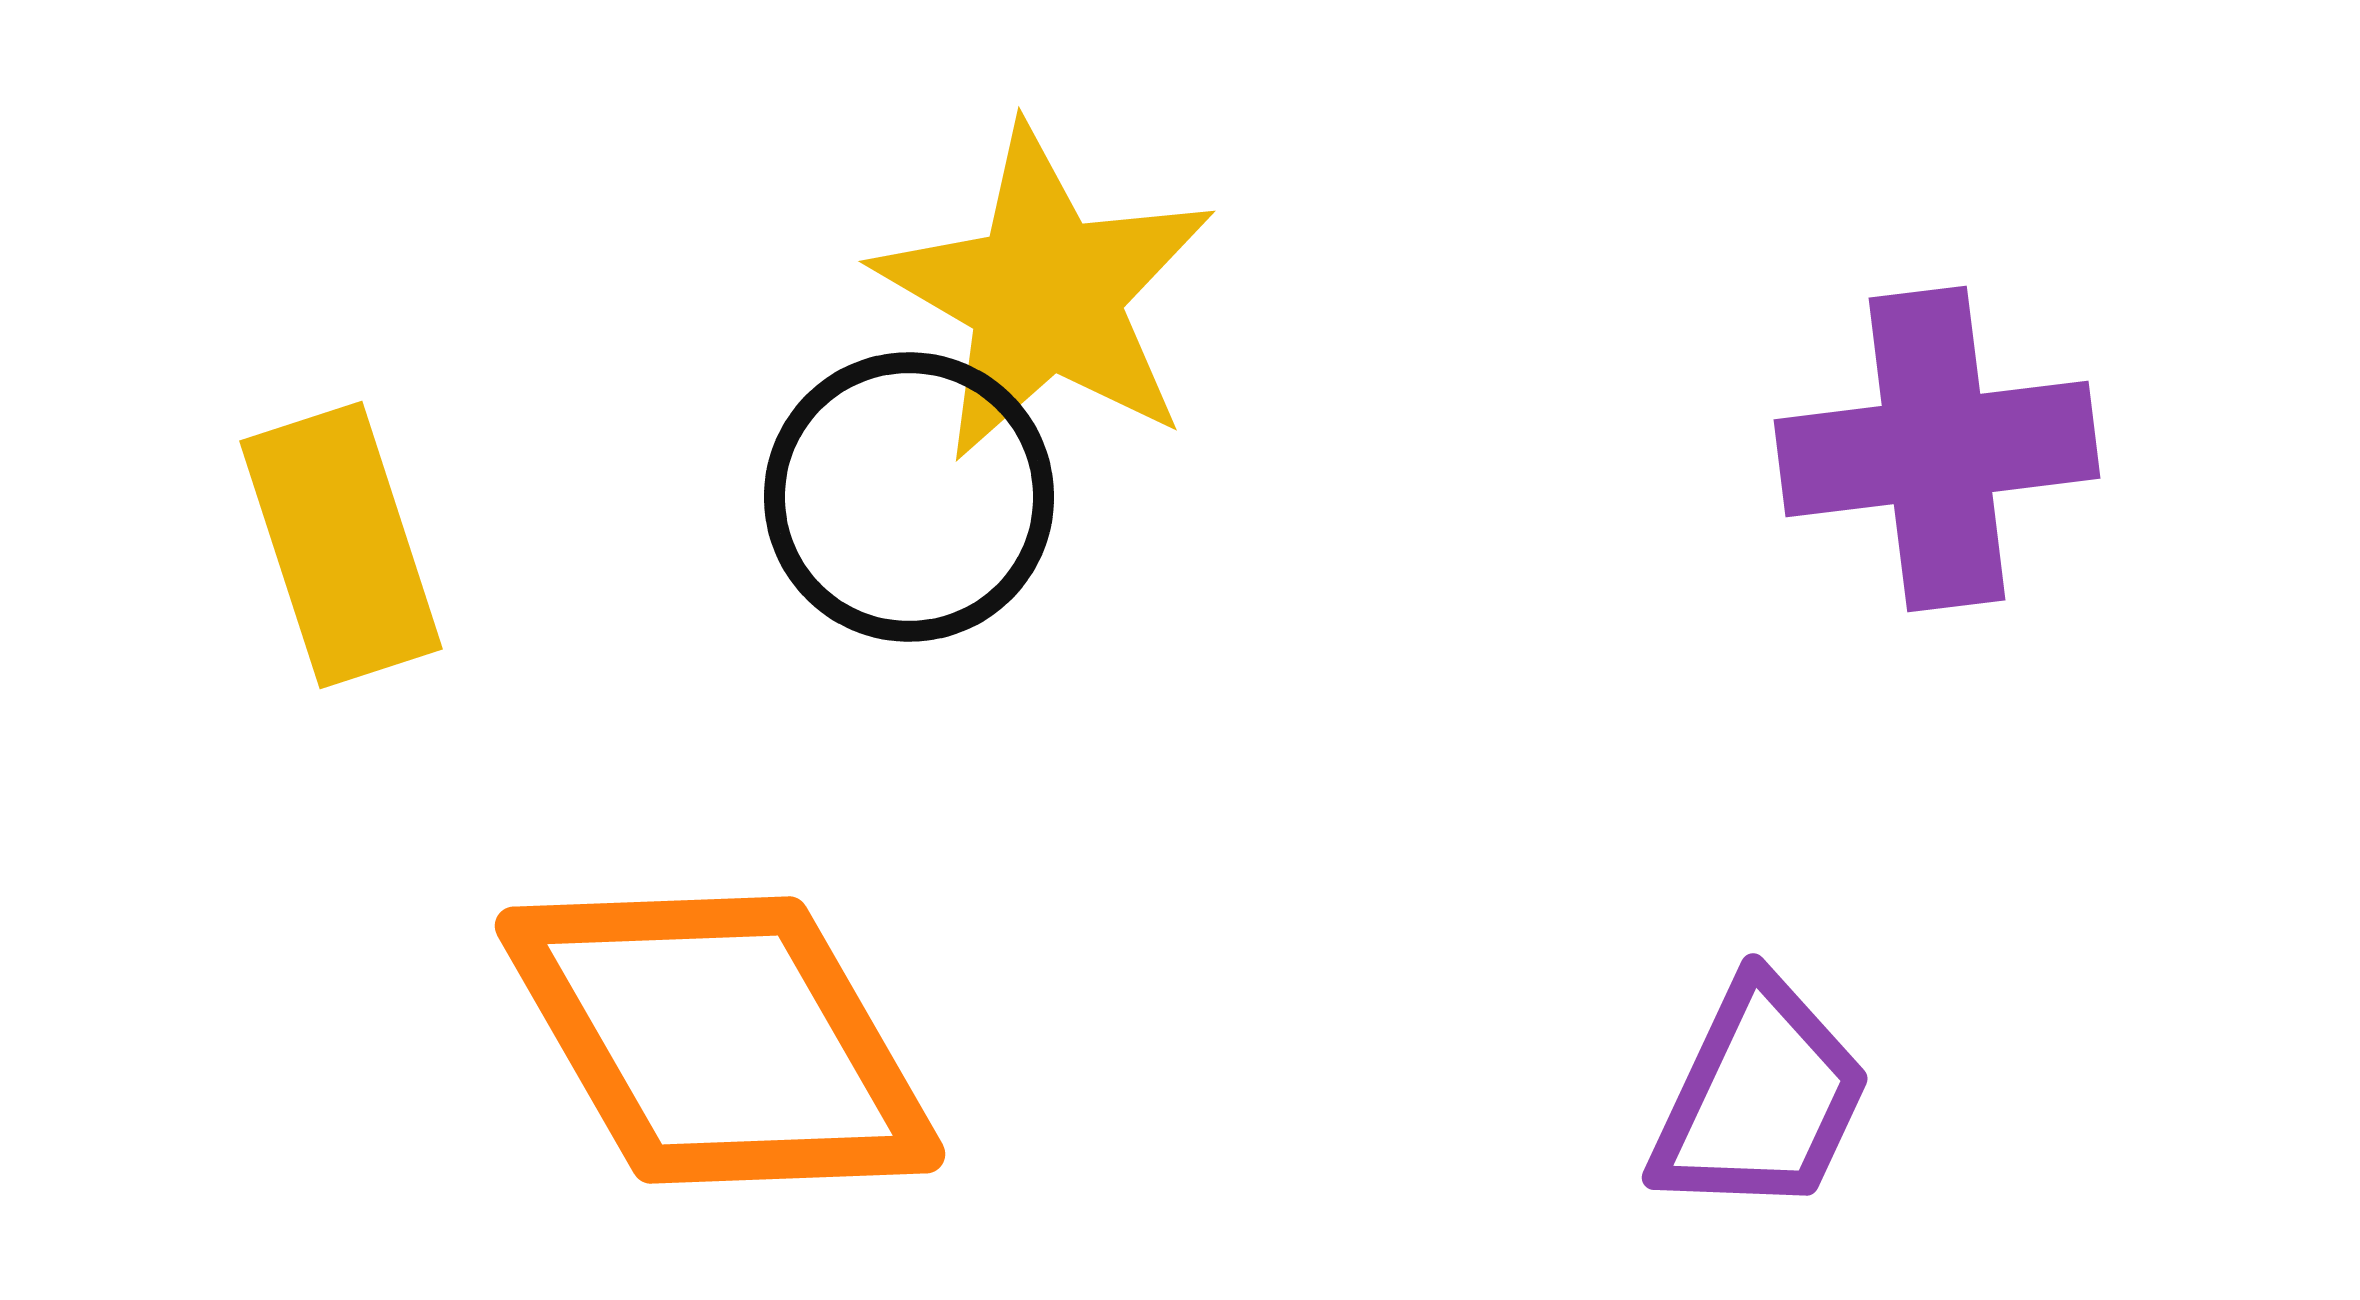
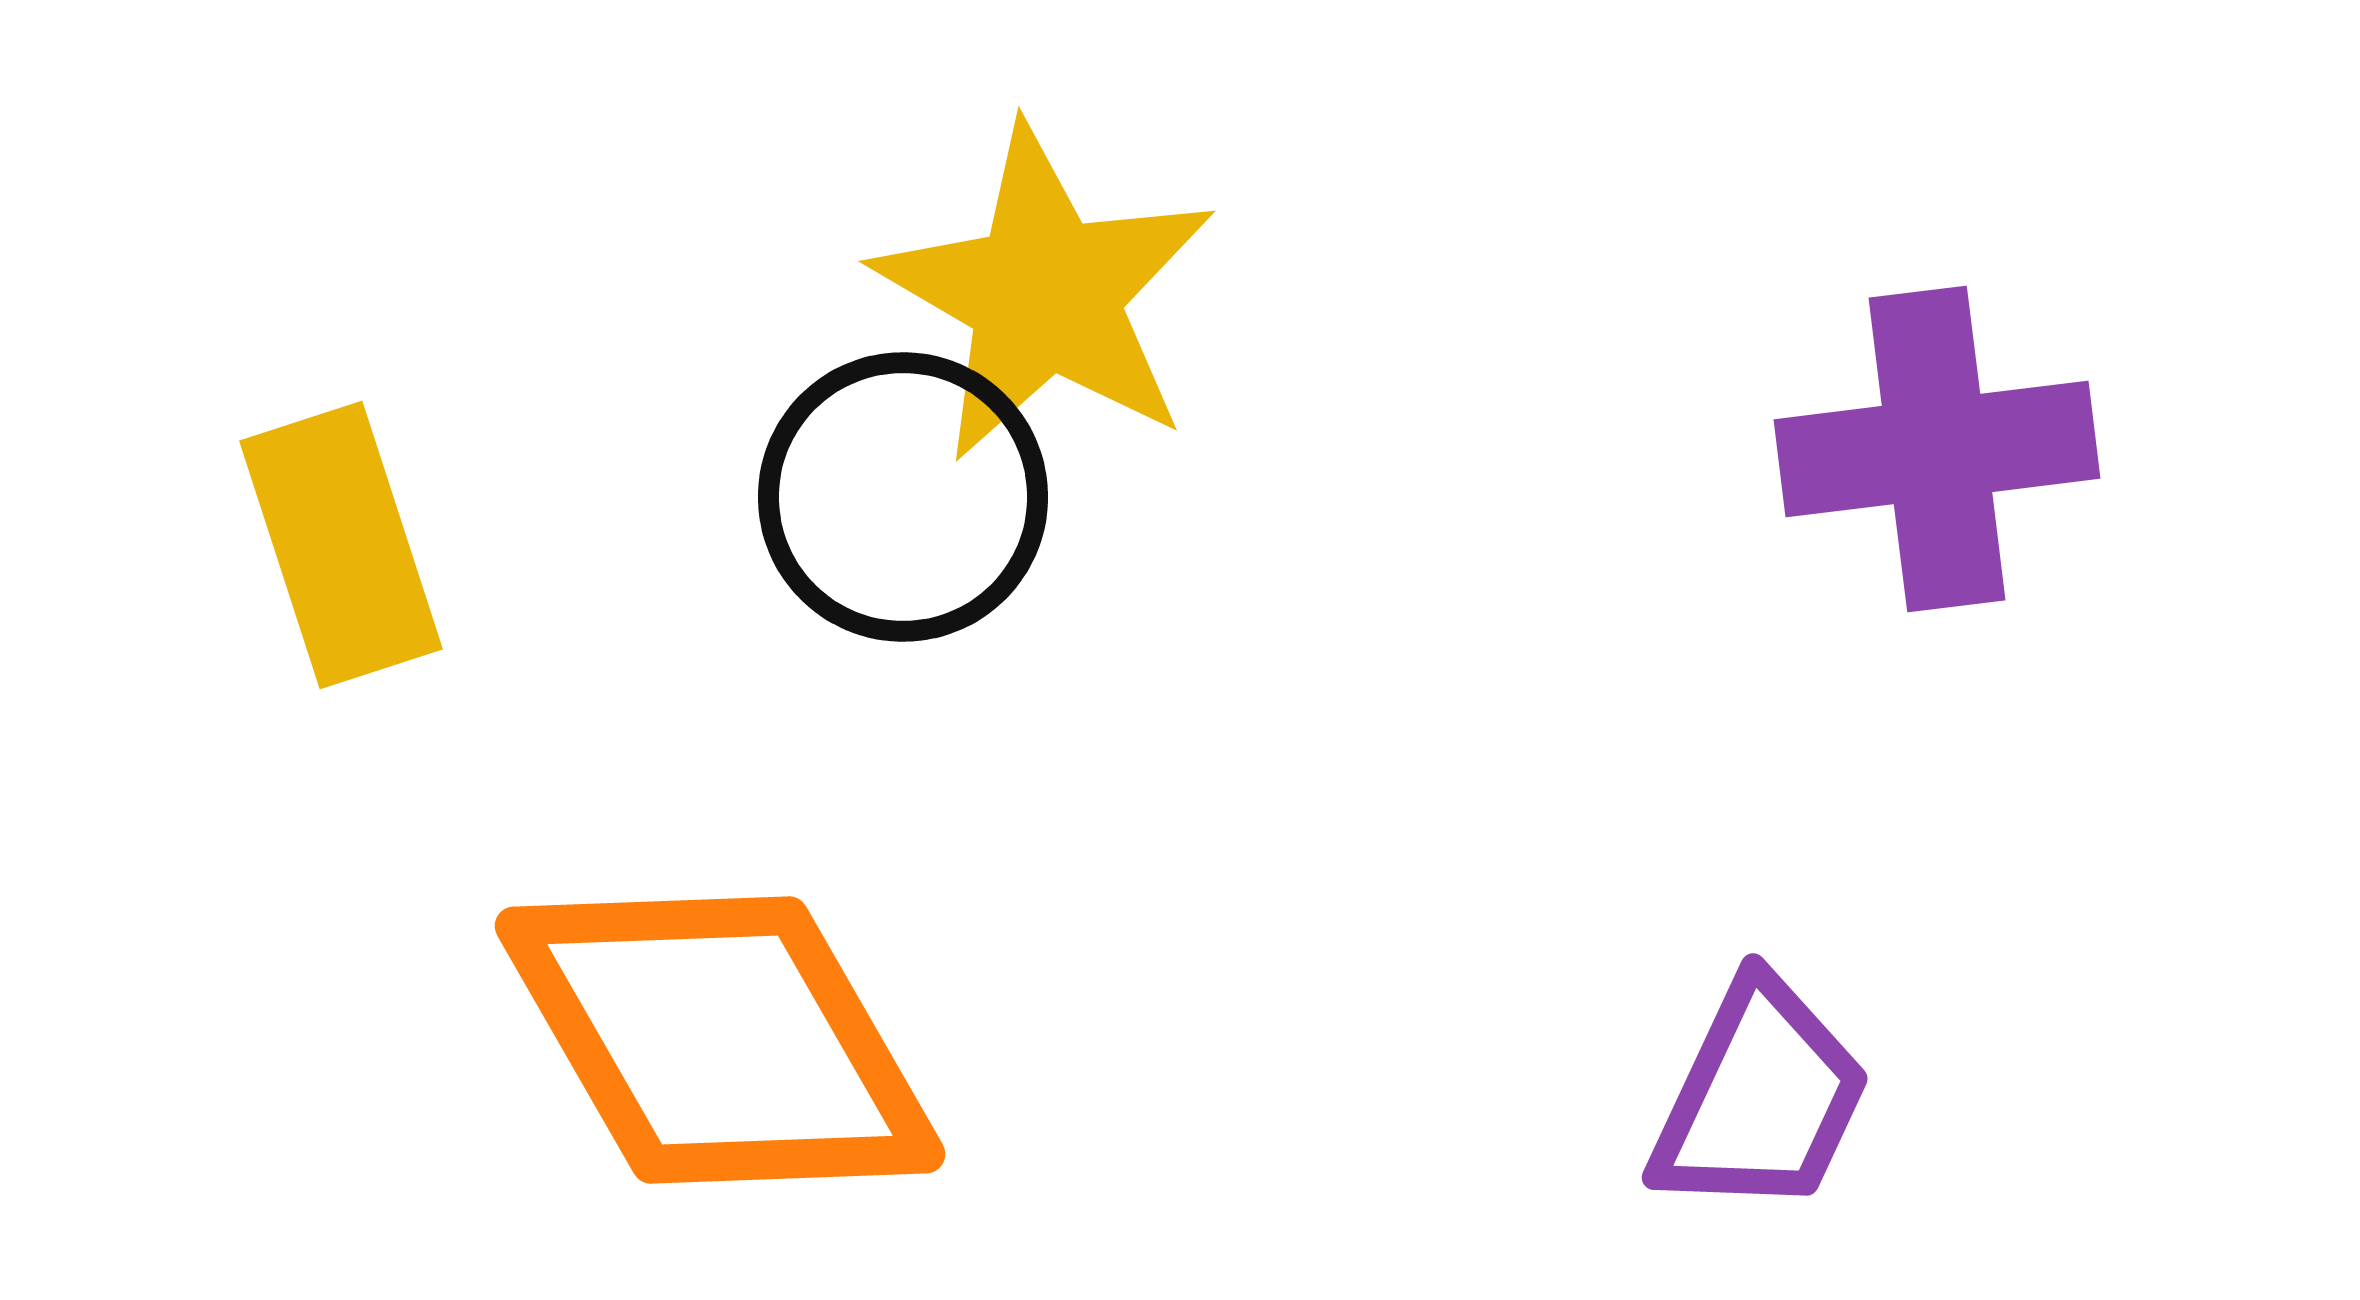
black circle: moved 6 px left
